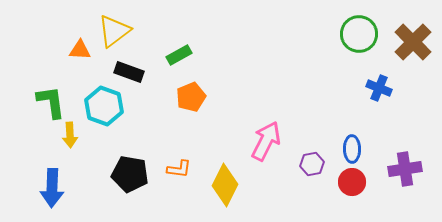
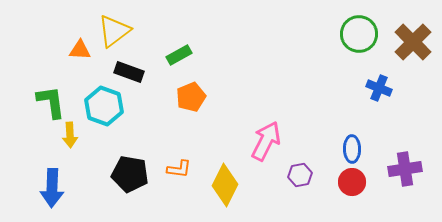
purple hexagon: moved 12 px left, 11 px down
